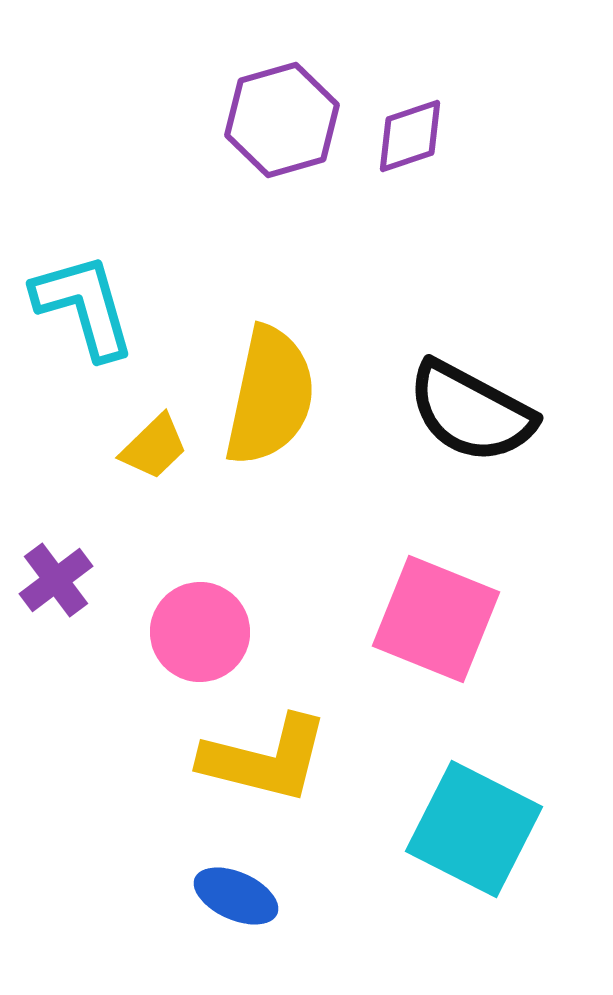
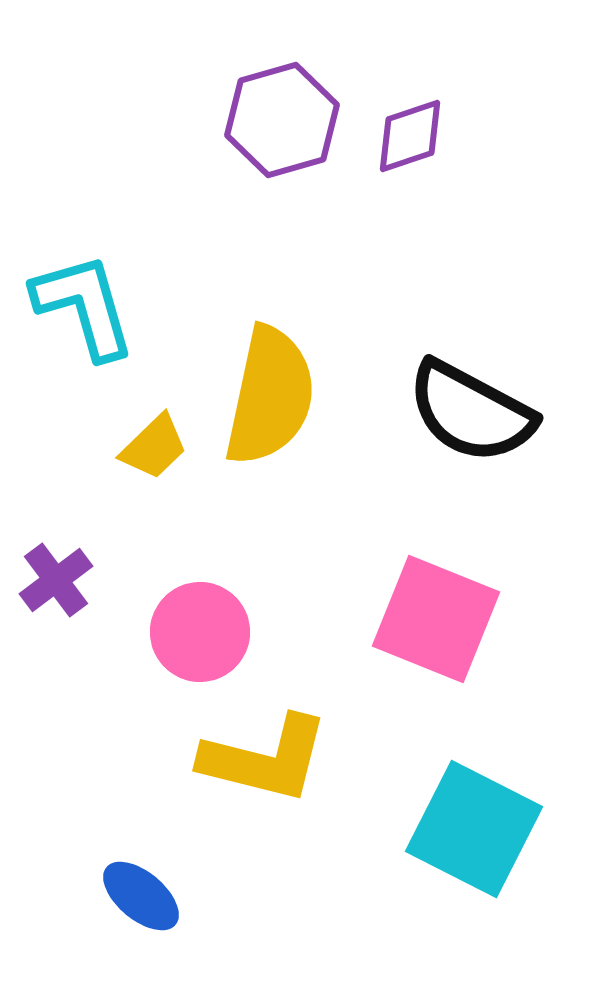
blue ellipse: moved 95 px left; rotated 16 degrees clockwise
